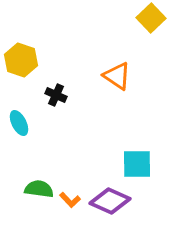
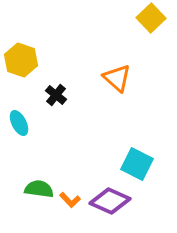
orange triangle: moved 2 px down; rotated 8 degrees clockwise
black cross: rotated 15 degrees clockwise
cyan square: rotated 28 degrees clockwise
